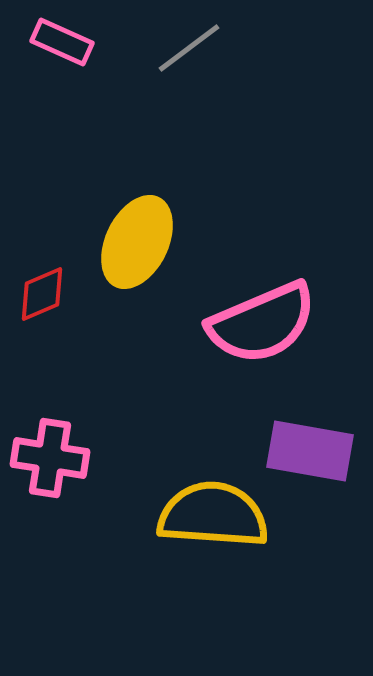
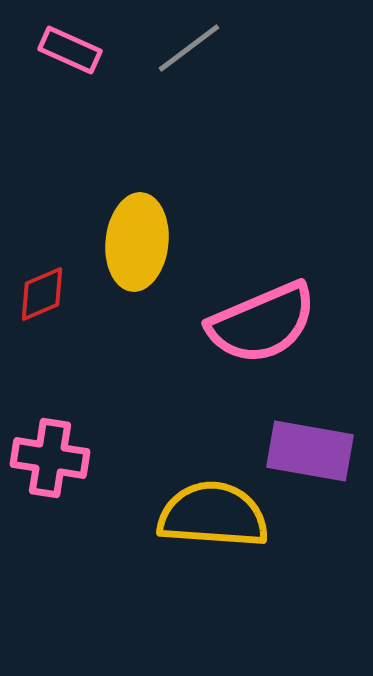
pink rectangle: moved 8 px right, 8 px down
yellow ellipse: rotated 20 degrees counterclockwise
